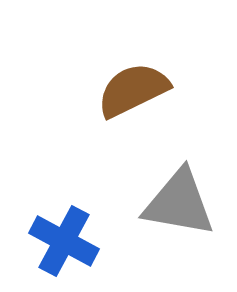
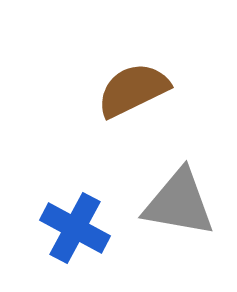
blue cross: moved 11 px right, 13 px up
